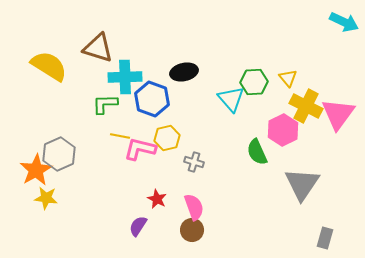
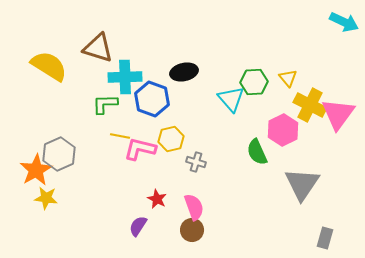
yellow cross: moved 4 px right, 1 px up
yellow hexagon: moved 4 px right, 1 px down
gray cross: moved 2 px right
